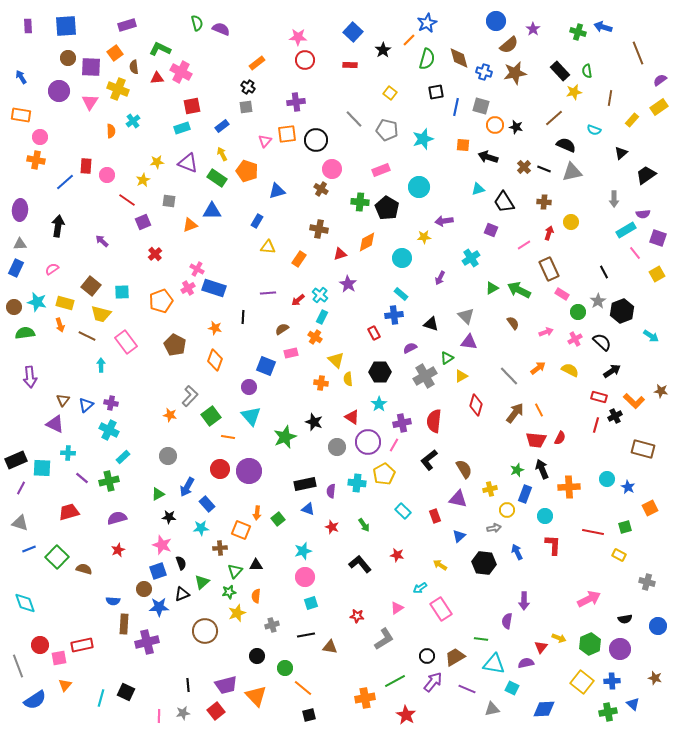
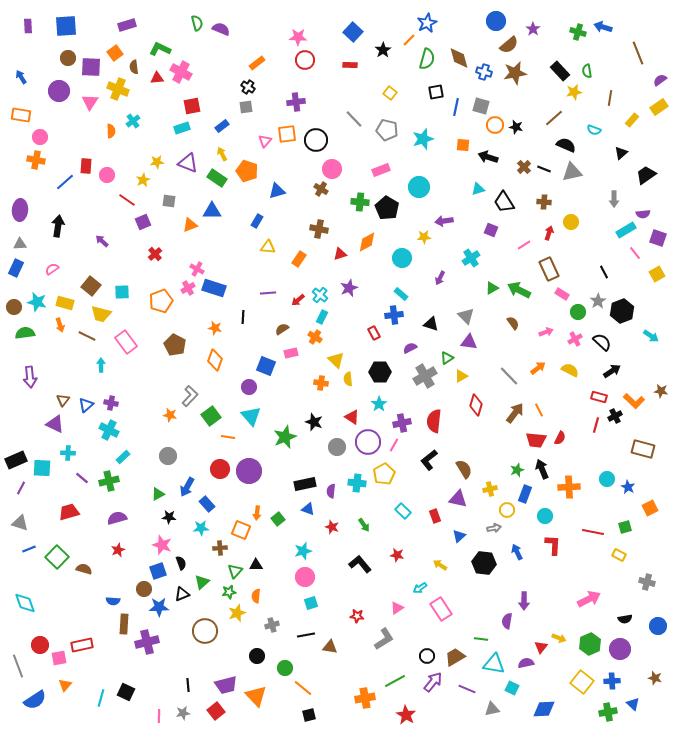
purple star at (348, 284): moved 1 px right, 4 px down; rotated 18 degrees clockwise
